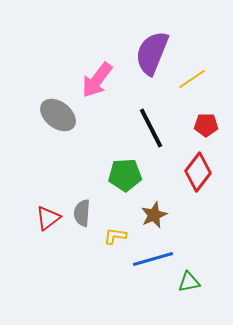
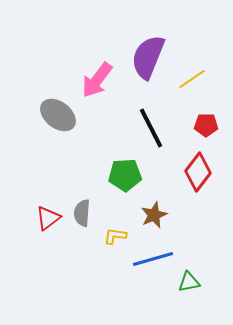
purple semicircle: moved 4 px left, 4 px down
